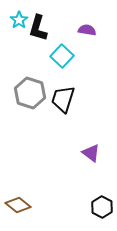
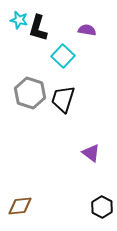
cyan star: rotated 24 degrees counterclockwise
cyan square: moved 1 px right
brown diamond: moved 2 px right, 1 px down; rotated 45 degrees counterclockwise
